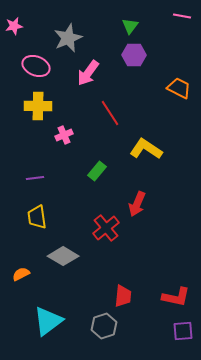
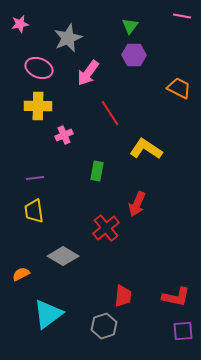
pink star: moved 6 px right, 2 px up
pink ellipse: moved 3 px right, 2 px down
green rectangle: rotated 30 degrees counterclockwise
yellow trapezoid: moved 3 px left, 6 px up
cyan triangle: moved 7 px up
